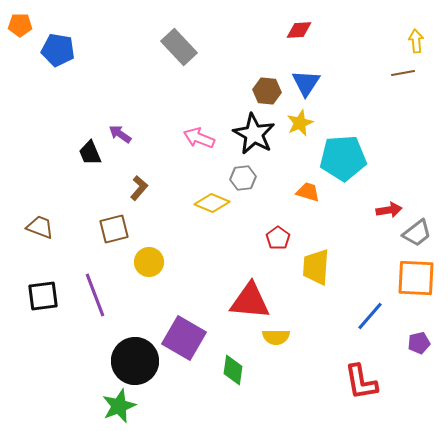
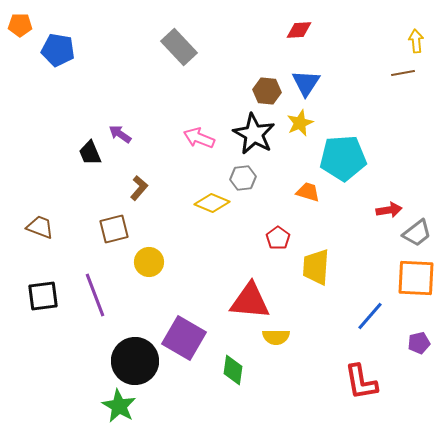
green star: rotated 20 degrees counterclockwise
